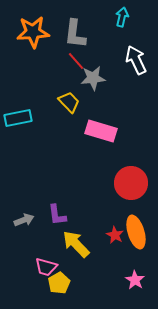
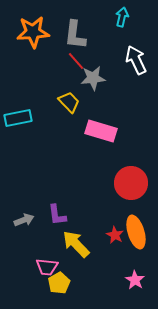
gray L-shape: moved 1 px down
pink trapezoid: moved 1 px right; rotated 10 degrees counterclockwise
